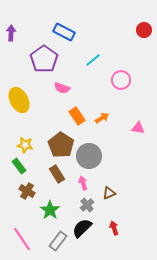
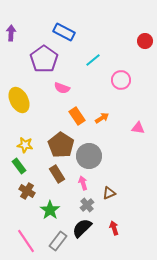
red circle: moved 1 px right, 11 px down
pink line: moved 4 px right, 2 px down
